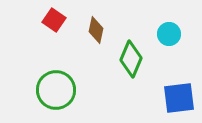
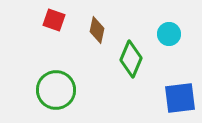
red square: rotated 15 degrees counterclockwise
brown diamond: moved 1 px right
blue square: moved 1 px right
